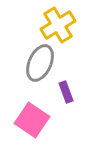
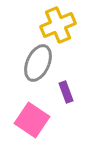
yellow cross: rotated 8 degrees clockwise
gray ellipse: moved 2 px left
